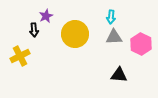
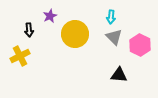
purple star: moved 4 px right
black arrow: moved 5 px left
gray triangle: rotated 48 degrees clockwise
pink hexagon: moved 1 px left, 1 px down
